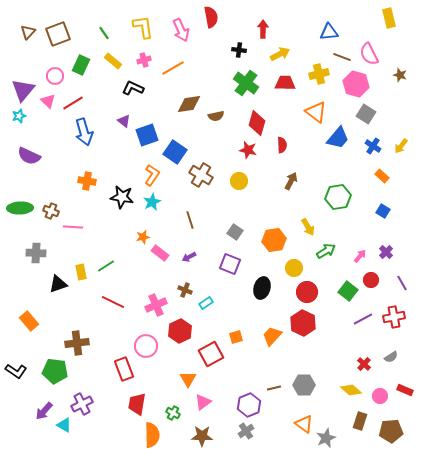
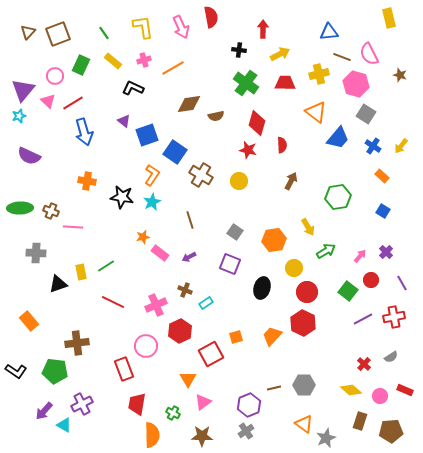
pink arrow at (181, 30): moved 3 px up
